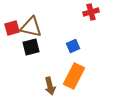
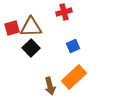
red cross: moved 27 px left
brown triangle: rotated 15 degrees counterclockwise
black square: moved 1 px down; rotated 30 degrees counterclockwise
orange rectangle: moved 1 px down; rotated 20 degrees clockwise
